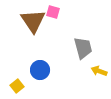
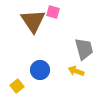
gray trapezoid: moved 1 px right, 1 px down
yellow arrow: moved 23 px left
